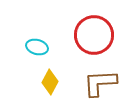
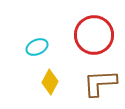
cyan ellipse: rotated 40 degrees counterclockwise
